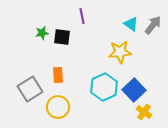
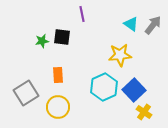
purple line: moved 2 px up
green star: moved 8 px down
yellow star: moved 3 px down
gray square: moved 4 px left, 4 px down
